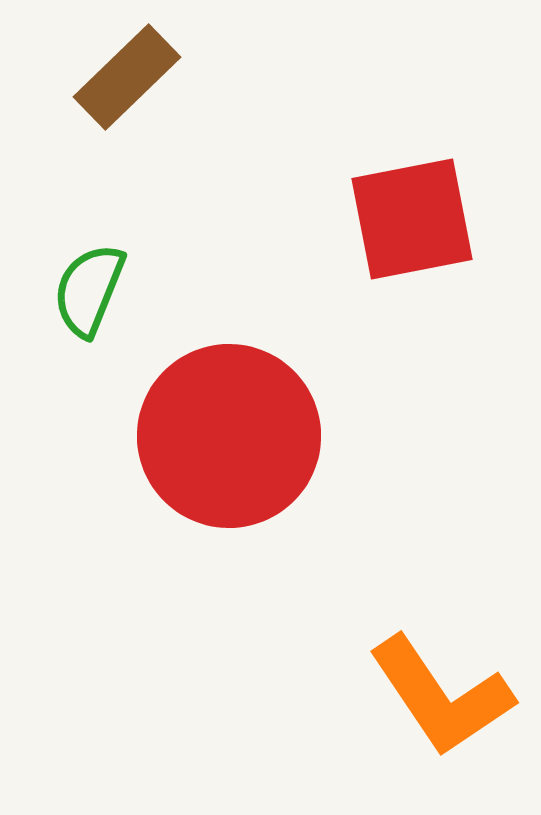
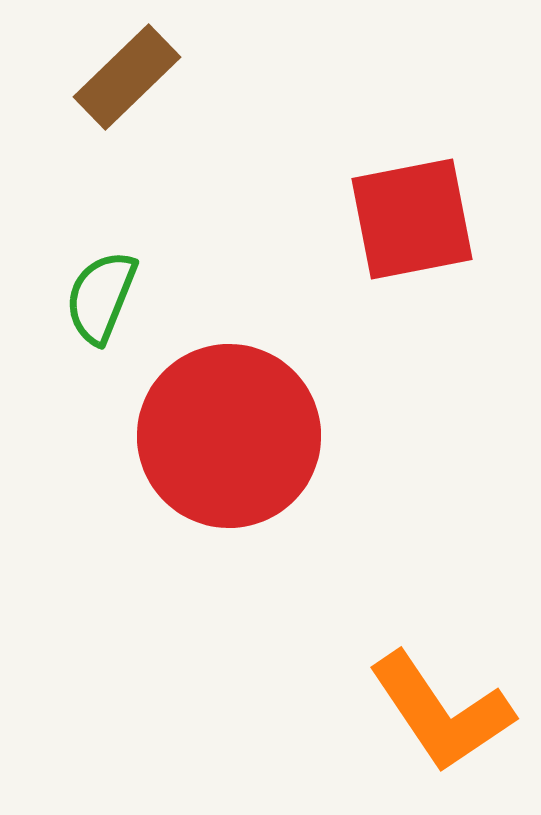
green semicircle: moved 12 px right, 7 px down
orange L-shape: moved 16 px down
